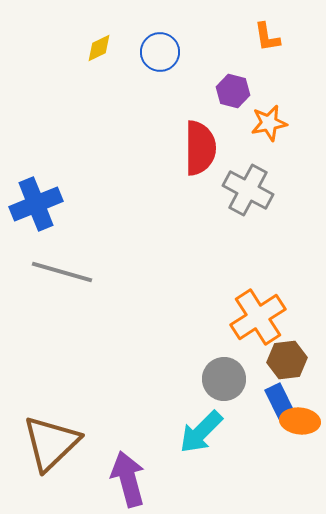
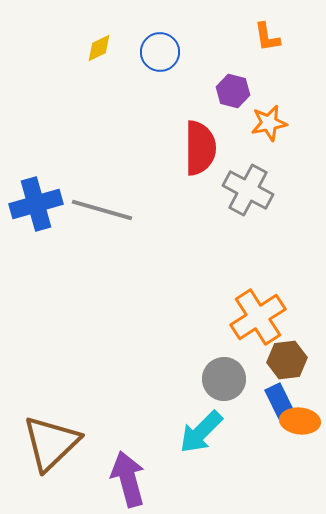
blue cross: rotated 6 degrees clockwise
gray line: moved 40 px right, 62 px up
